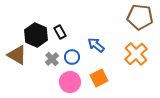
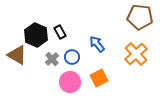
blue arrow: moved 1 px right, 1 px up; rotated 12 degrees clockwise
